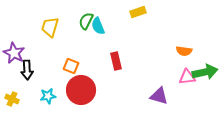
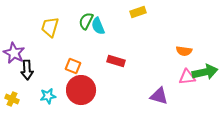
red rectangle: rotated 60 degrees counterclockwise
orange square: moved 2 px right
